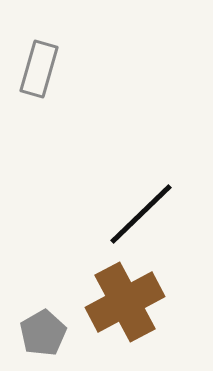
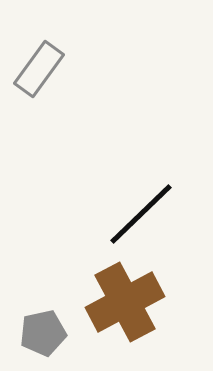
gray rectangle: rotated 20 degrees clockwise
gray pentagon: rotated 18 degrees clockwise
